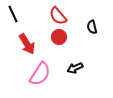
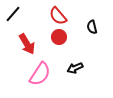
black line: rotated 66 degrees clockwise
